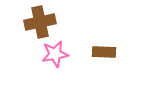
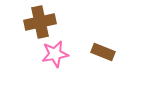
brown rectangle: moved 1 px left; rotated 20 degrees clockwise
